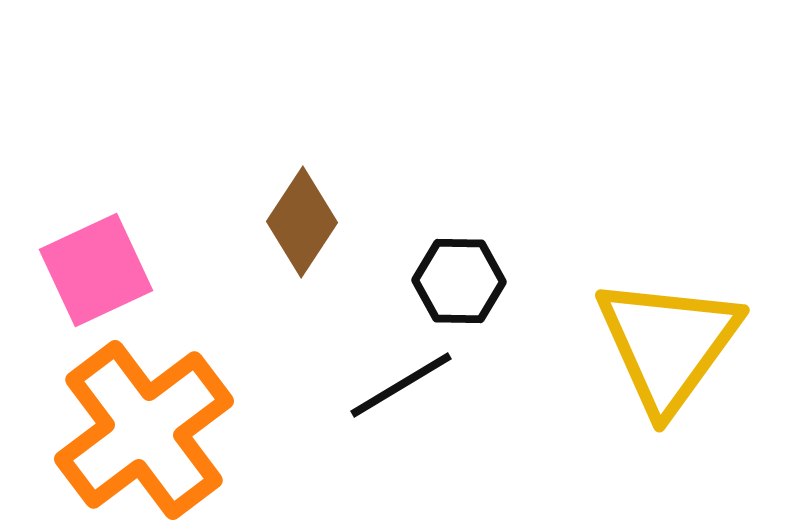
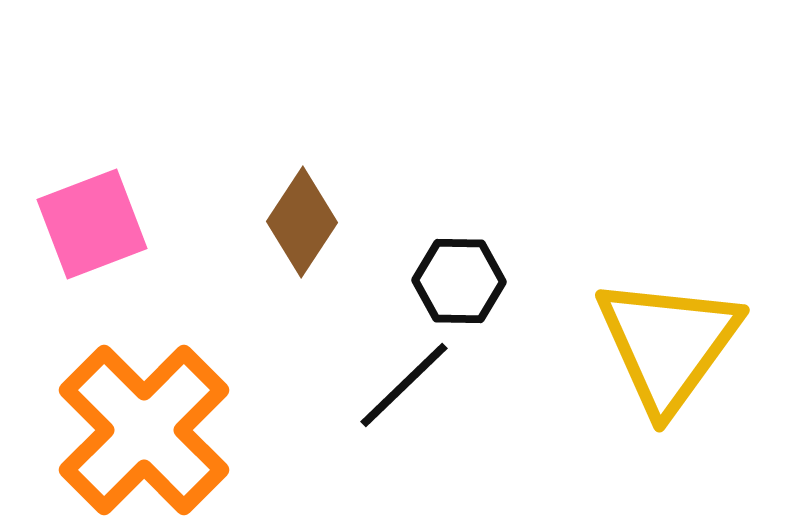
pink square: moved 4 px left, 46 px up; rotated 4 degrees clockwise
black line: moved 3 px right; rotated 13 degrees counterclockwise
orange cross: rotated 8 degrees counterclockwise
